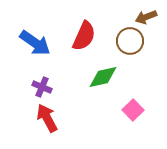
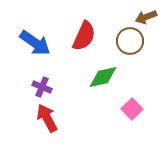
pink square: moved 1 px left, 1 px up
